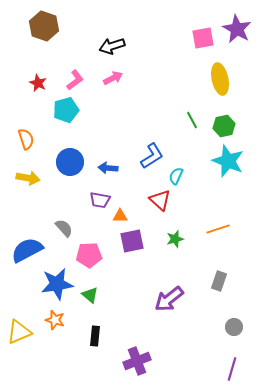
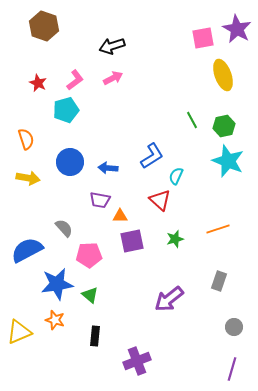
yellow ellipse: moved 3 px right, 4 px up; rotated 8 degrees counterclockwise
